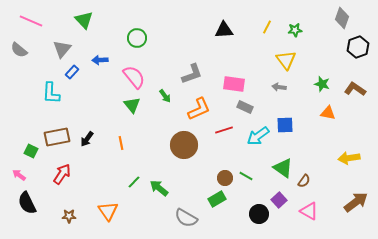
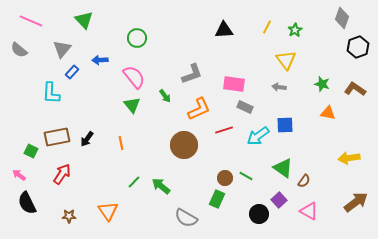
green star at (295, 30): rotated 24 degrees counterclockwise
green arrow at (159, 188): moved 2 px right, 2 px up
green rectangle at (217, 199): rotated 36 degrees counterclockwise
